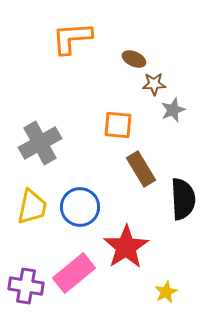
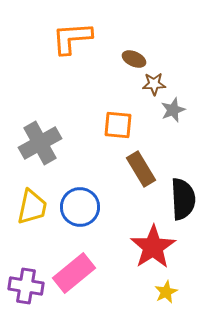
red star: moved 27 px right
